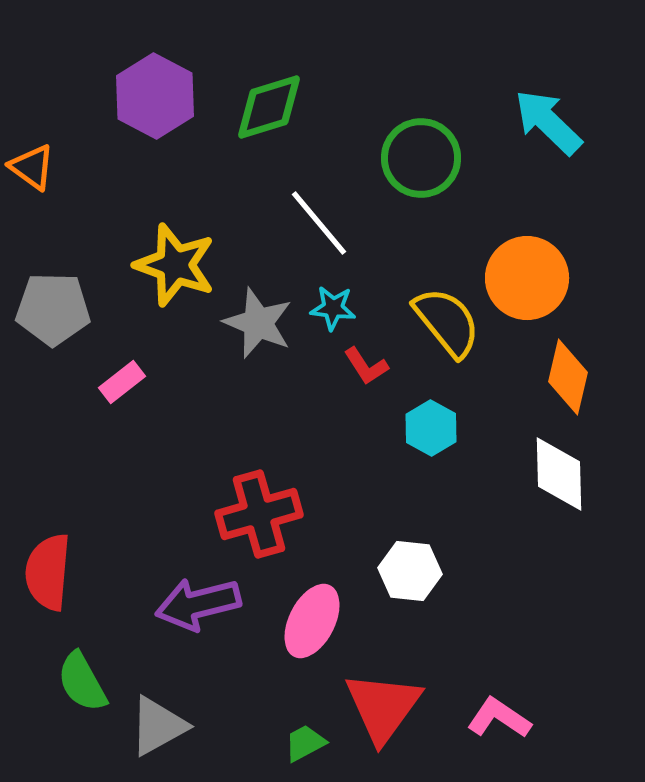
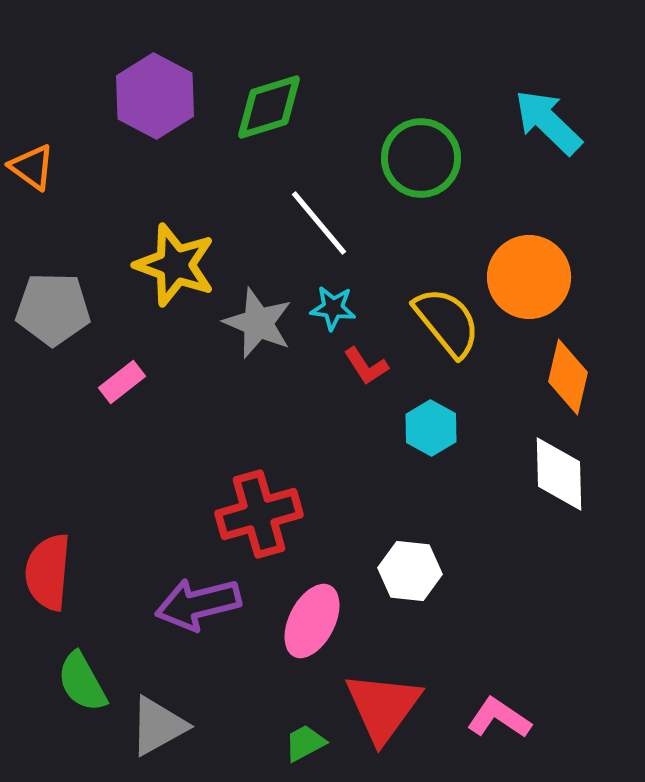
orange circle: moved 2 px right, 1 px up
